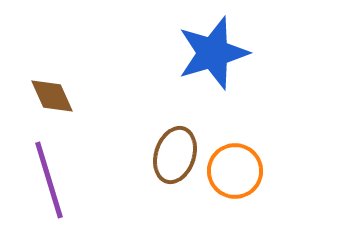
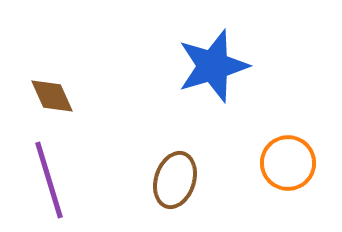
blue star: moved 13 px down
brown ellipse: moved 25 px down
orange circle: moved 53 px right, 8 px up
